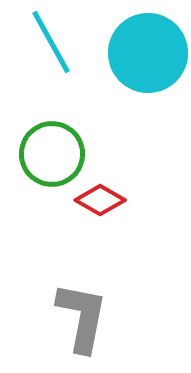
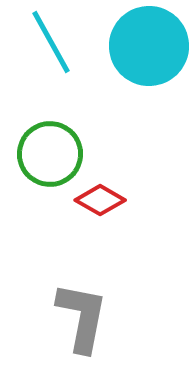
cyan circle: moved 1 px right, 7 px up
green circle: moved 2 px left
